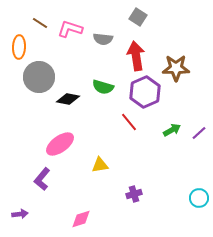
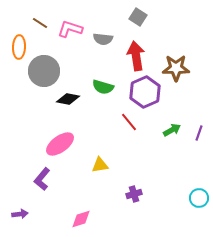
gray circle: moved 5 px right, 6 px up
purple line: rotated 28 degrees counterclockwise
